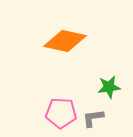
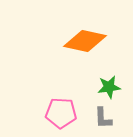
orange diamond: moved 20 px right
gray L-shape: moved 10 px right; rotated 85 degrees counterclockwise
